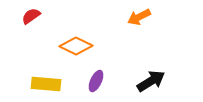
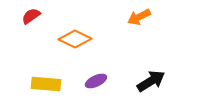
orange diamond: moved 1 px left, 7 px up
purple ellipse: rotated 40 degrees clockwise
